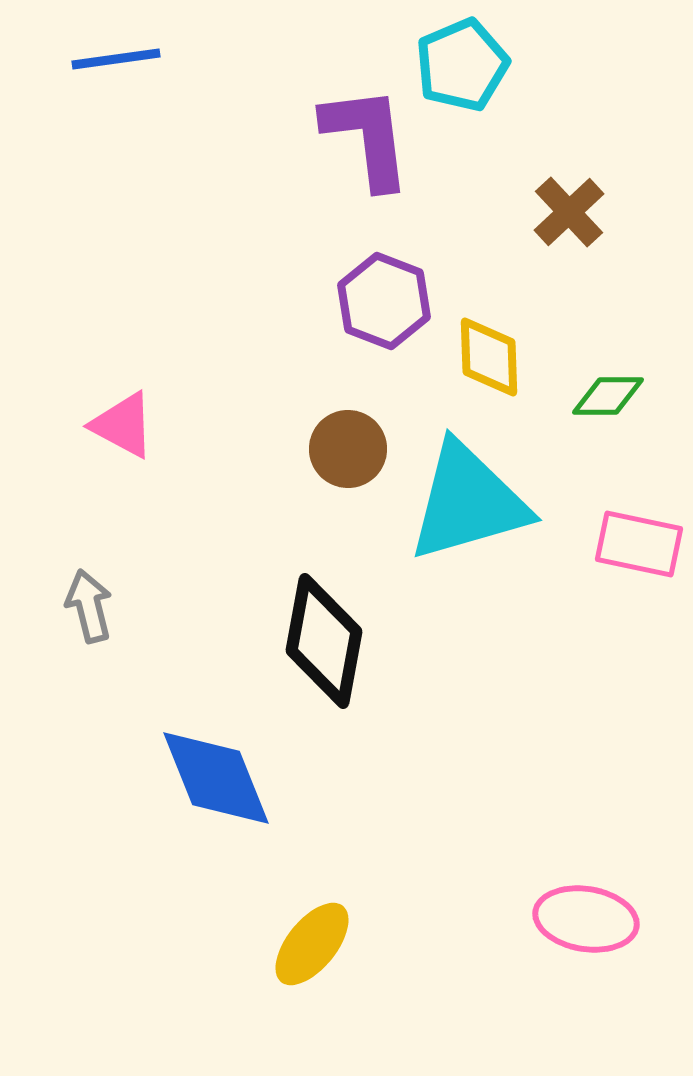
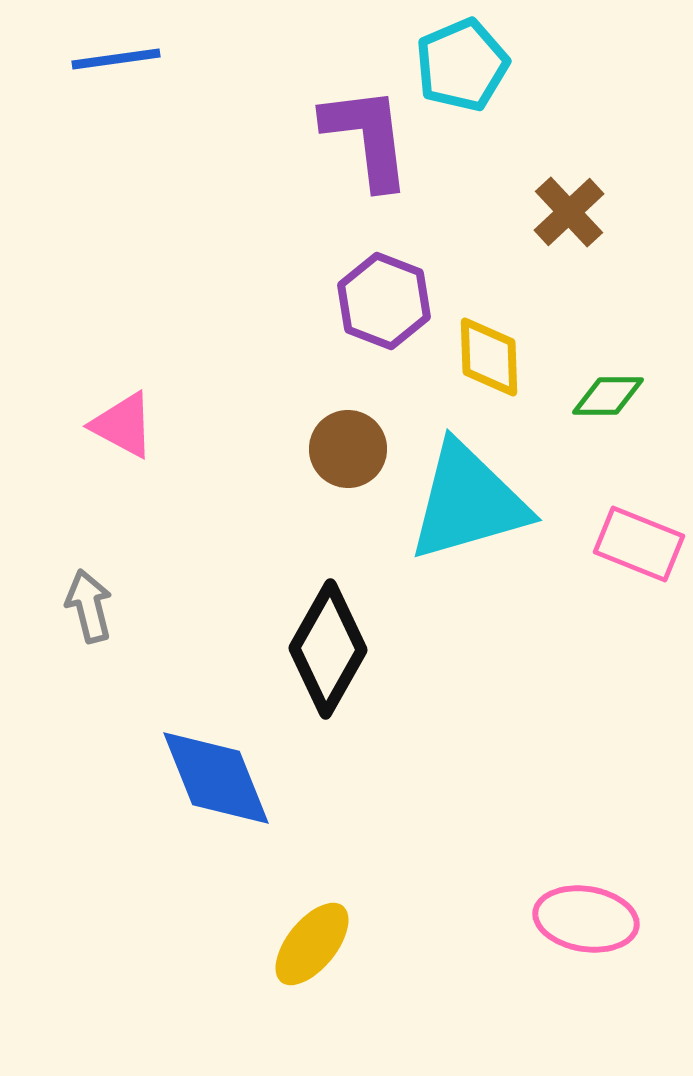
pink rectangle: rotated 10 degrees clockwise
black diamond: moved 4 px right, 8 px down; rotated 19 degrees clockwise
